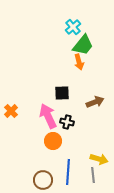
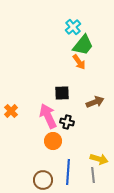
orange arrow: rotated 21 degrees counterclockwise
